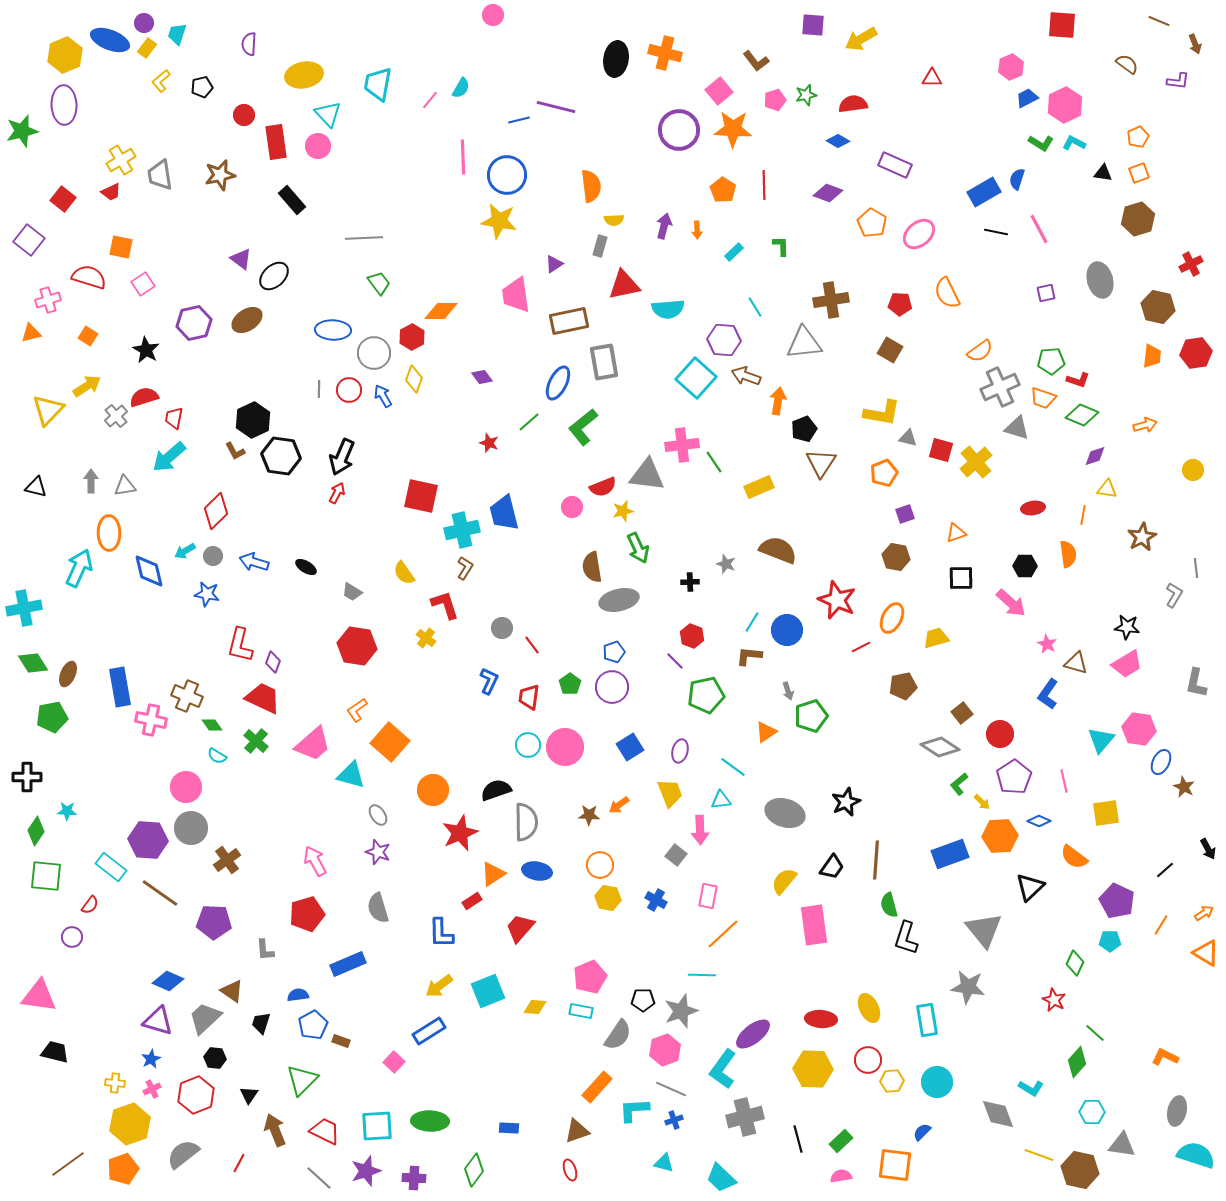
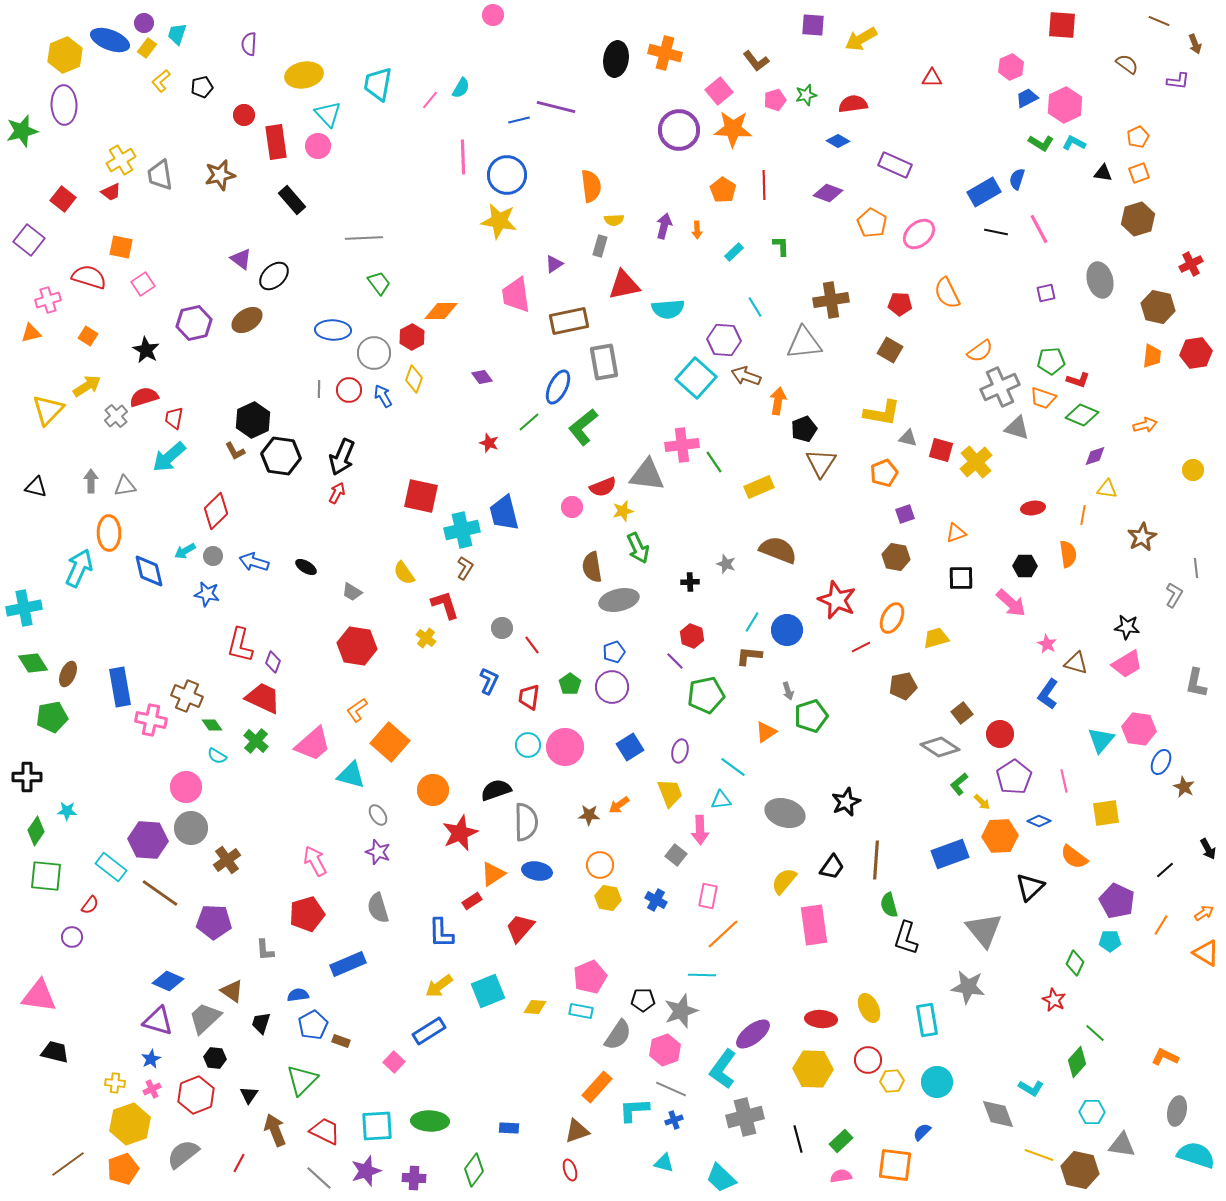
blue ellipse at (558, 383): moved 4 px down
